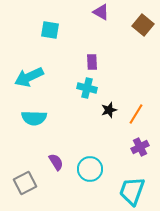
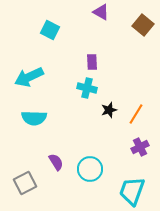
cyan square: rotated 18 degrees clockwise
